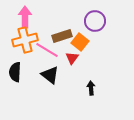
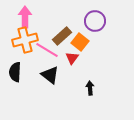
brown rectangle: rotated 24 degrees counterclockwise
black arrow: moved 1 px left
